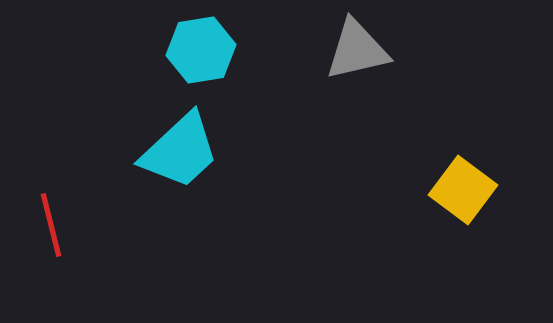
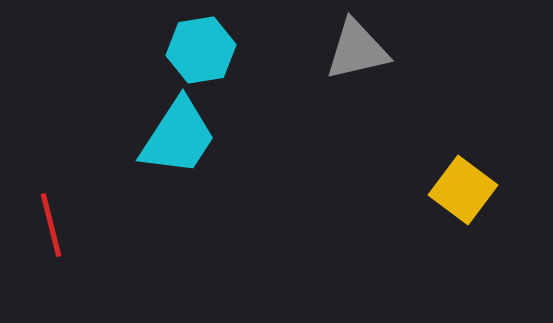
cyan trapezoid: moved 2 px left, 14 px up; rotated 14 degrees counterclockwise
